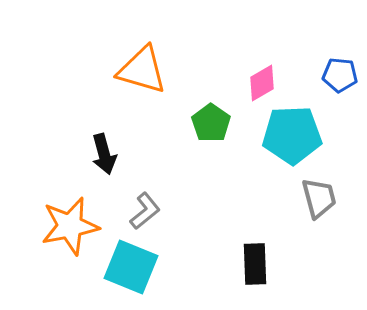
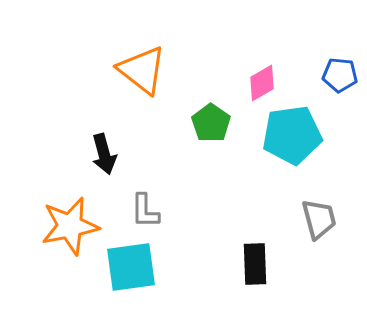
orange triangle: rotated 22 degrees clockwise
cyan pentagon: rotated 6 degrees counterclockwise
gray trapezoid: moved 21 px down
gray L-shape: rotated 129 degrees clockwise
cyan square: rotated 30 degrees counterclockwise
